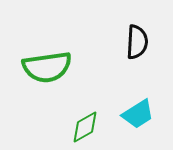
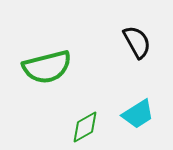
black semicircle: rotated 32 degrees counterclockwise
green semicircle: rotated 6 degrees counterclockwise
